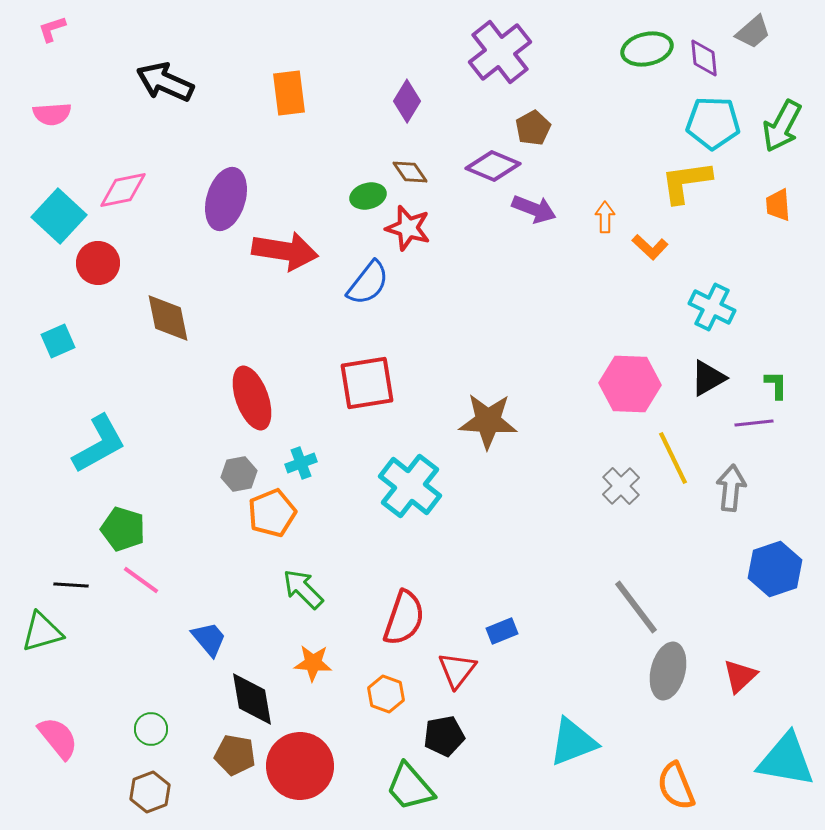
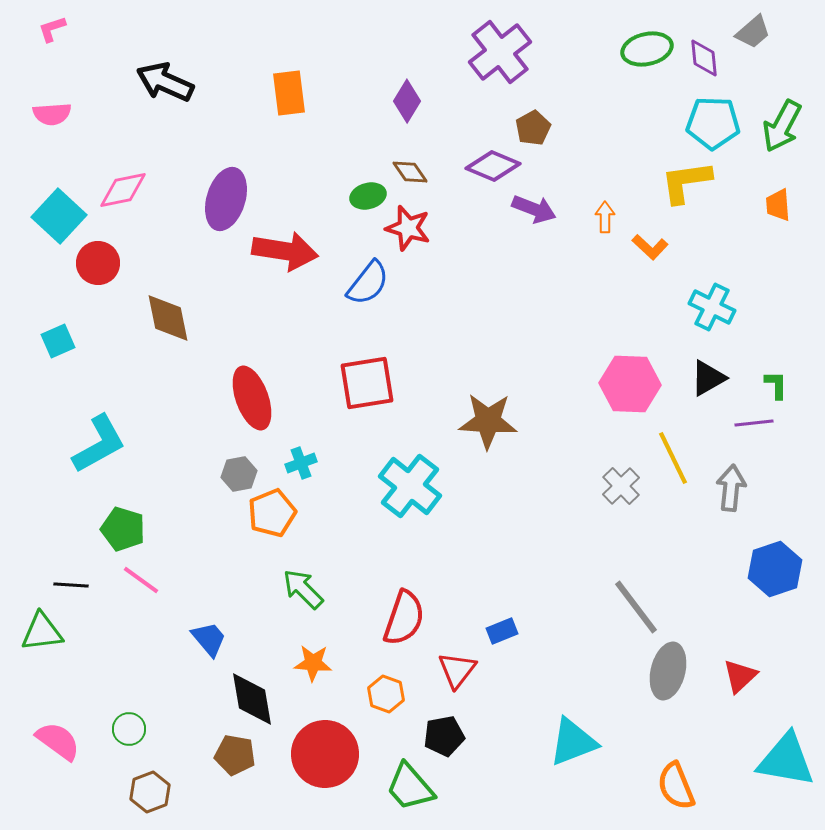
green triangle at (42, 632): rotated 9 degrees clockwise
green circle at (151, 729): moved 22 px left
pink semicircle at (58, 738): moved 3 px down; rotated 15 degrees counterclockwise
red circle at (300, 766): moved 25 px right, 12 px up
